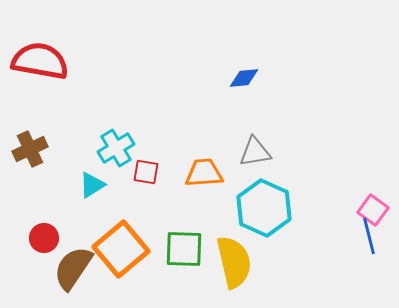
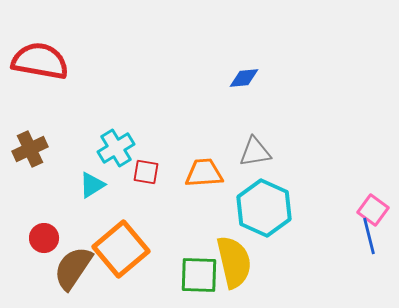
green square: moved 15 px right, 26 px down
